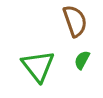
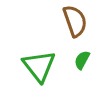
green triangle: moved 1 px right
